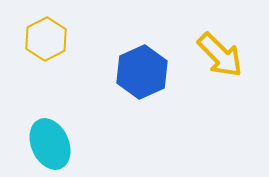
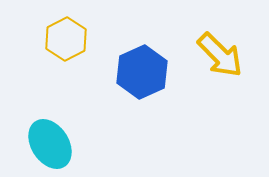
yellow hexagon: moved 20 px right
cyan ellipse: rotated 9 degrees counterclockwise
